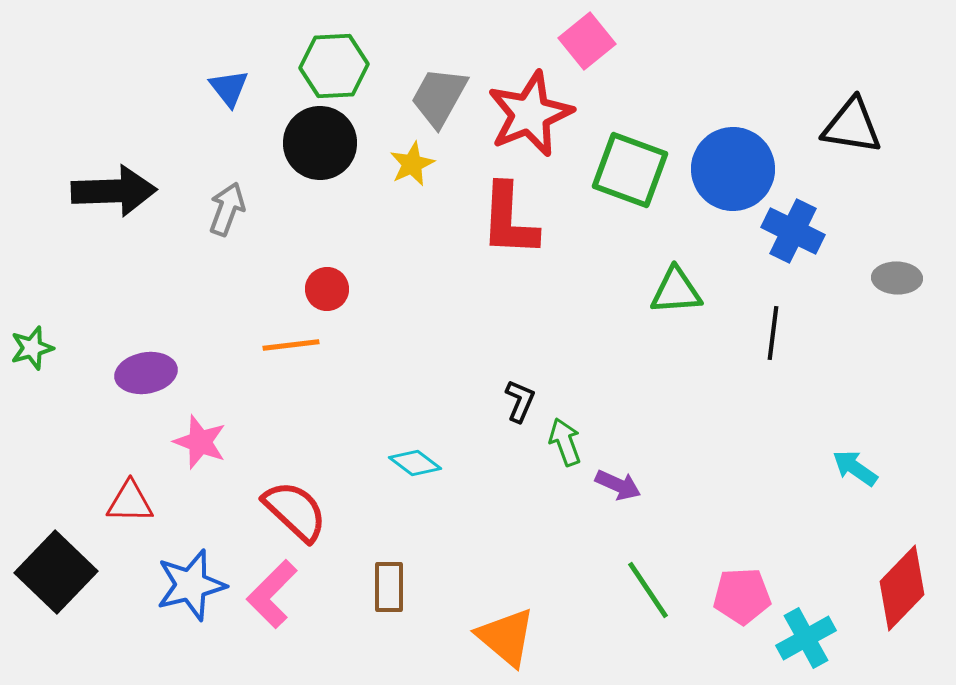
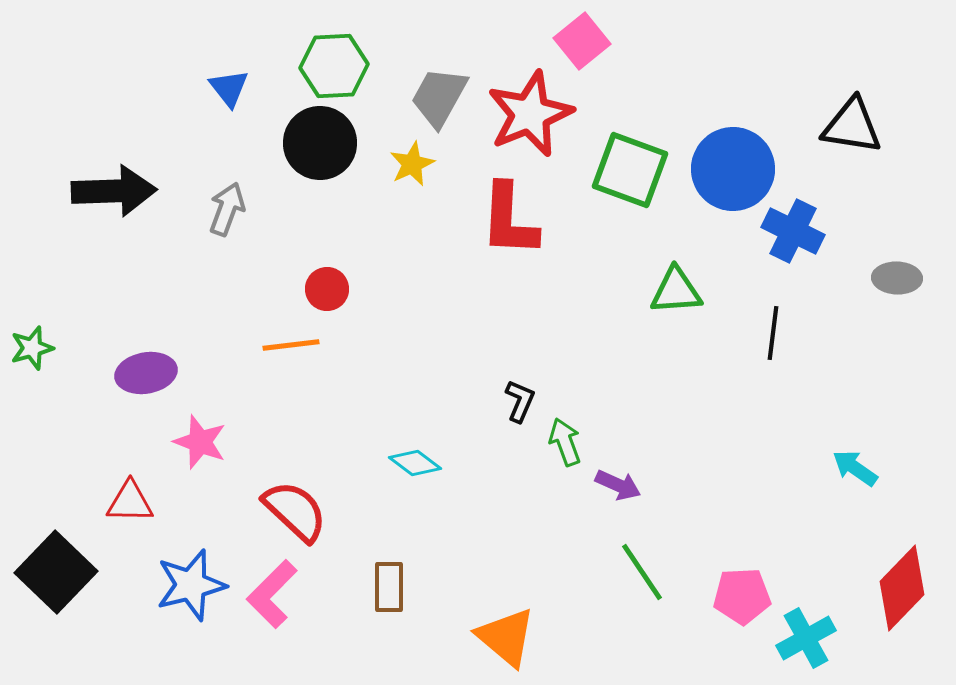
pink square: moved 5 px left
green line: moved 6 px left, 18 px up
